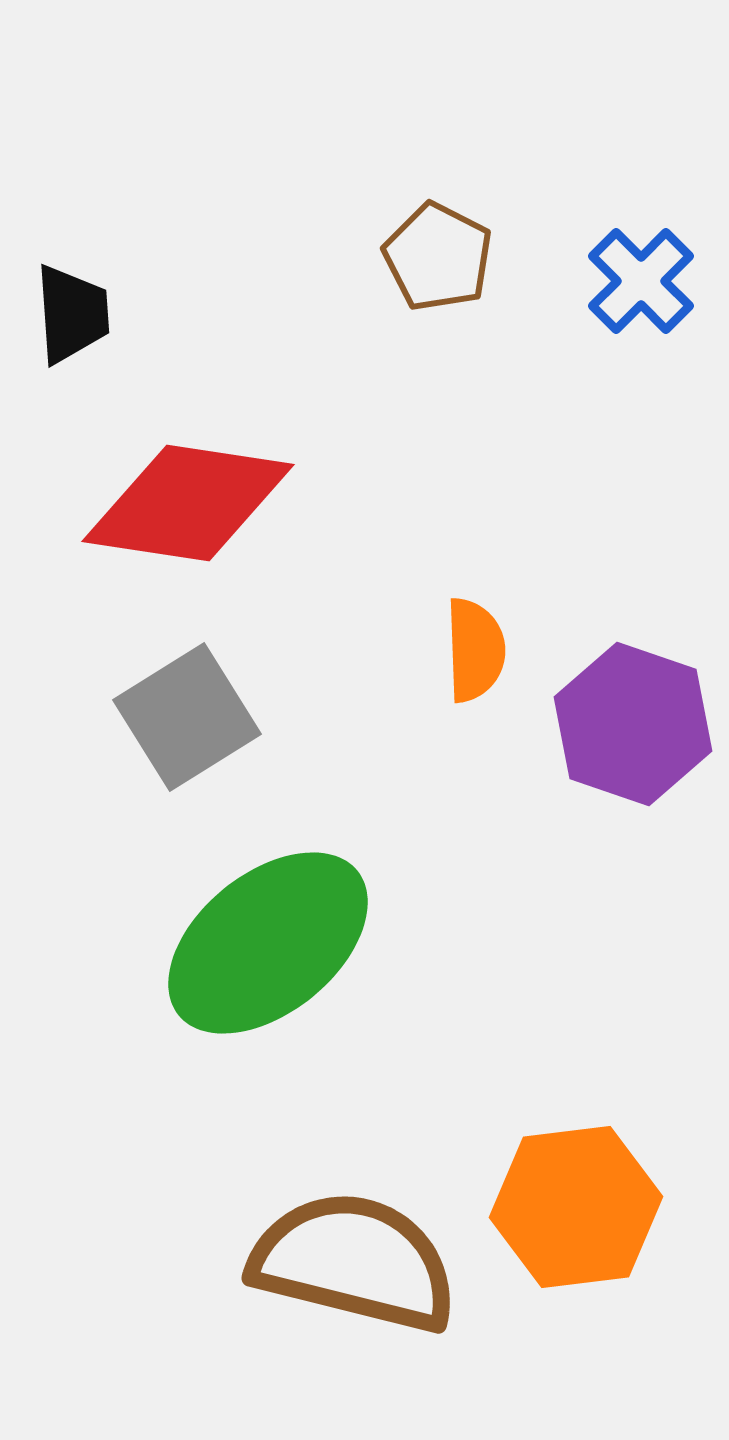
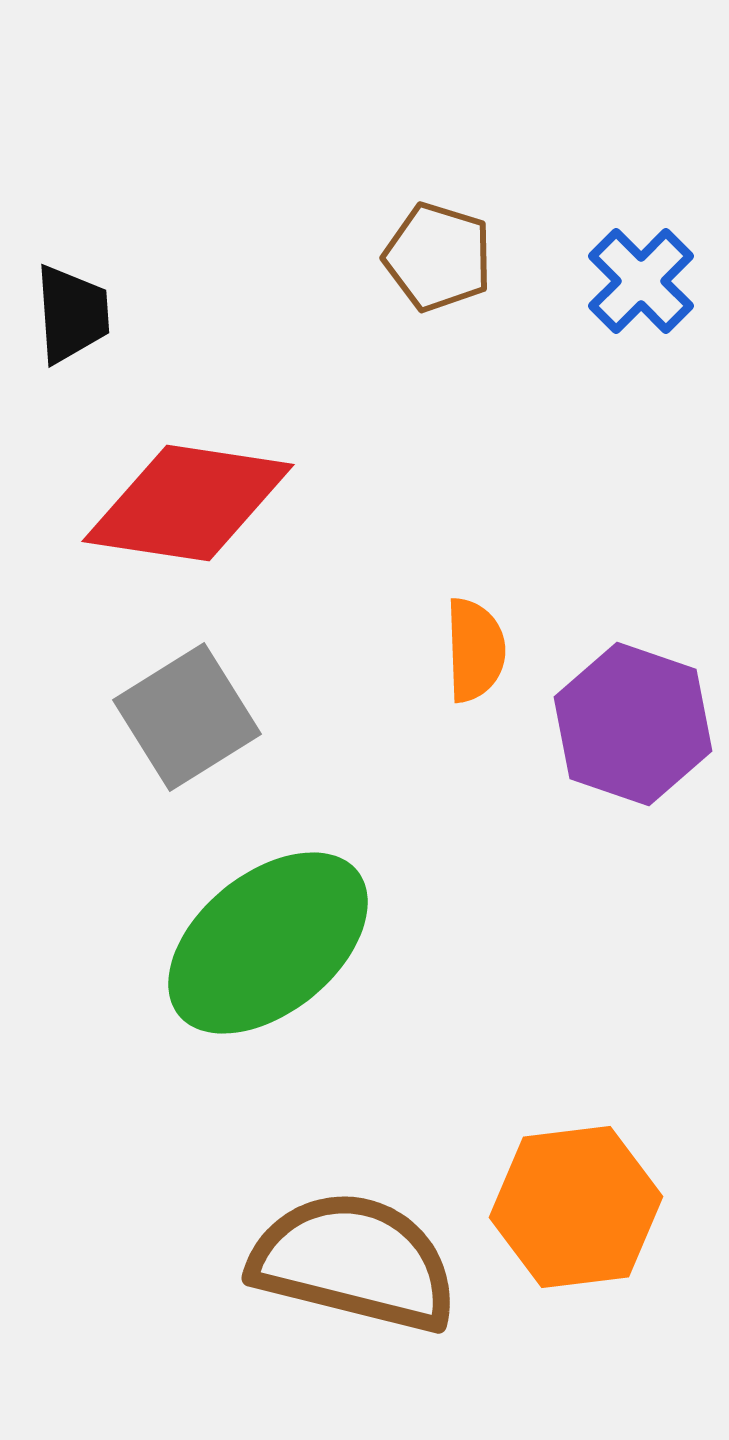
brown pentagon: rotated 10 degrees counterclockwise
